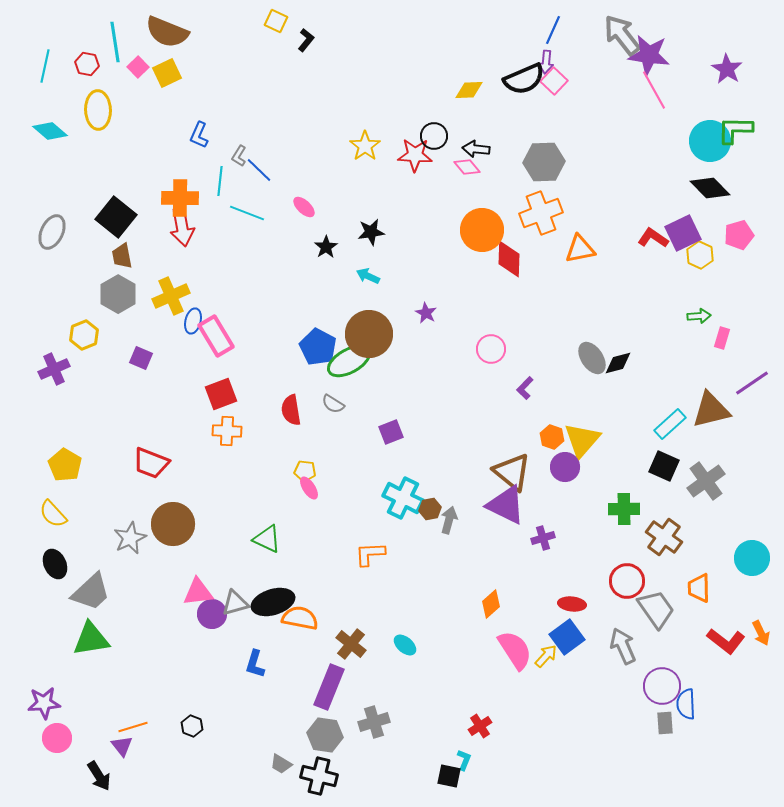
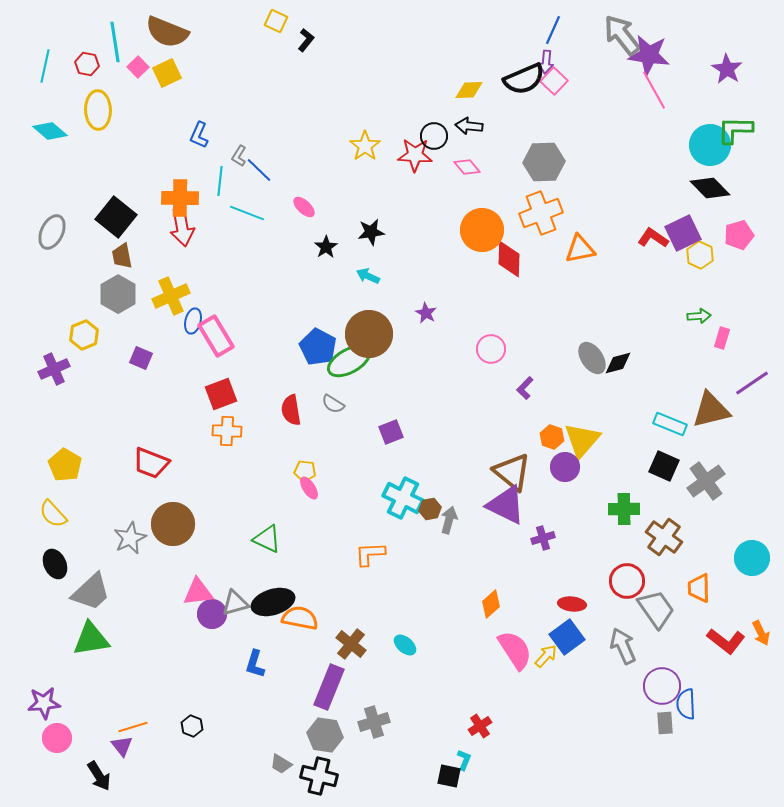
cyan circle at (710, 141): moved 4 px down
black arrow at (476, 149): moved 7 px left, 23 px up
cyan rectangle at (670, 424): rotated 64 degrees clockwise
